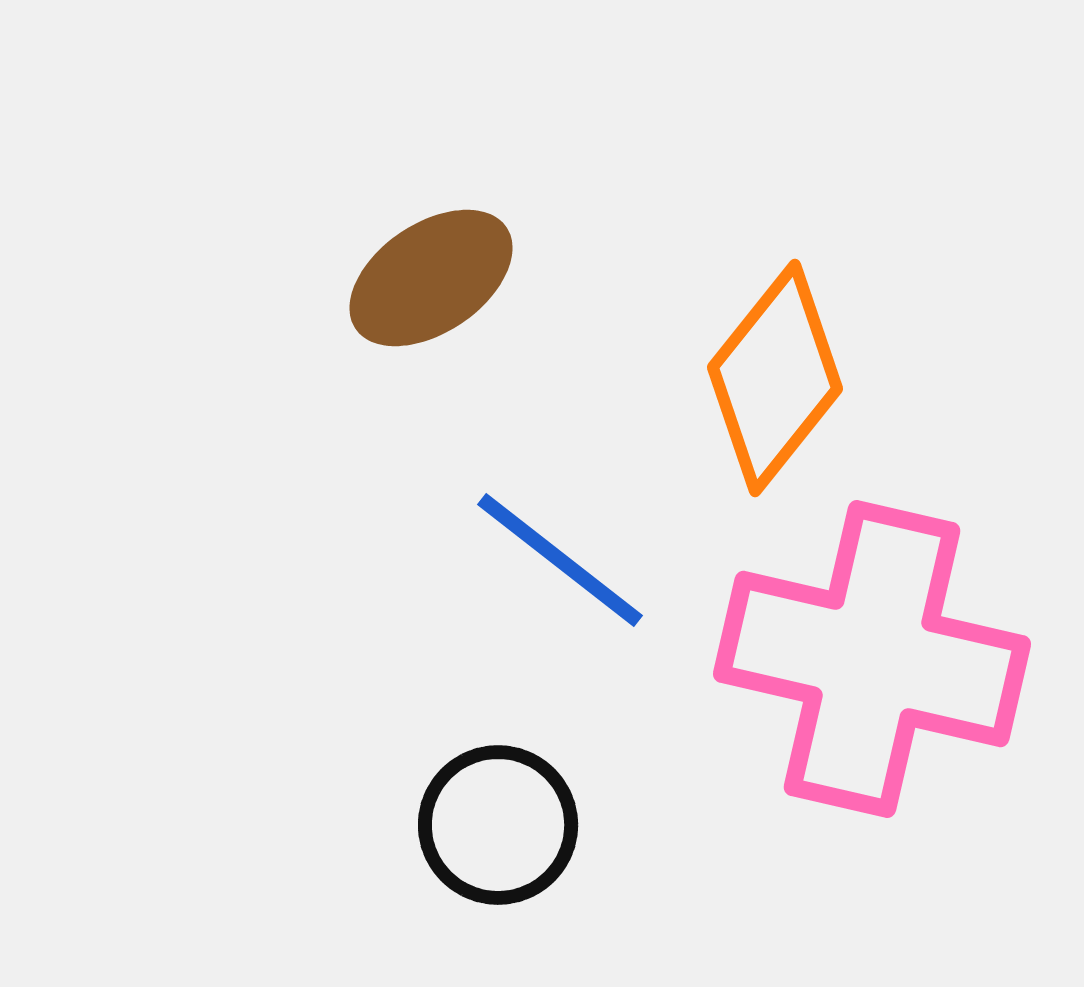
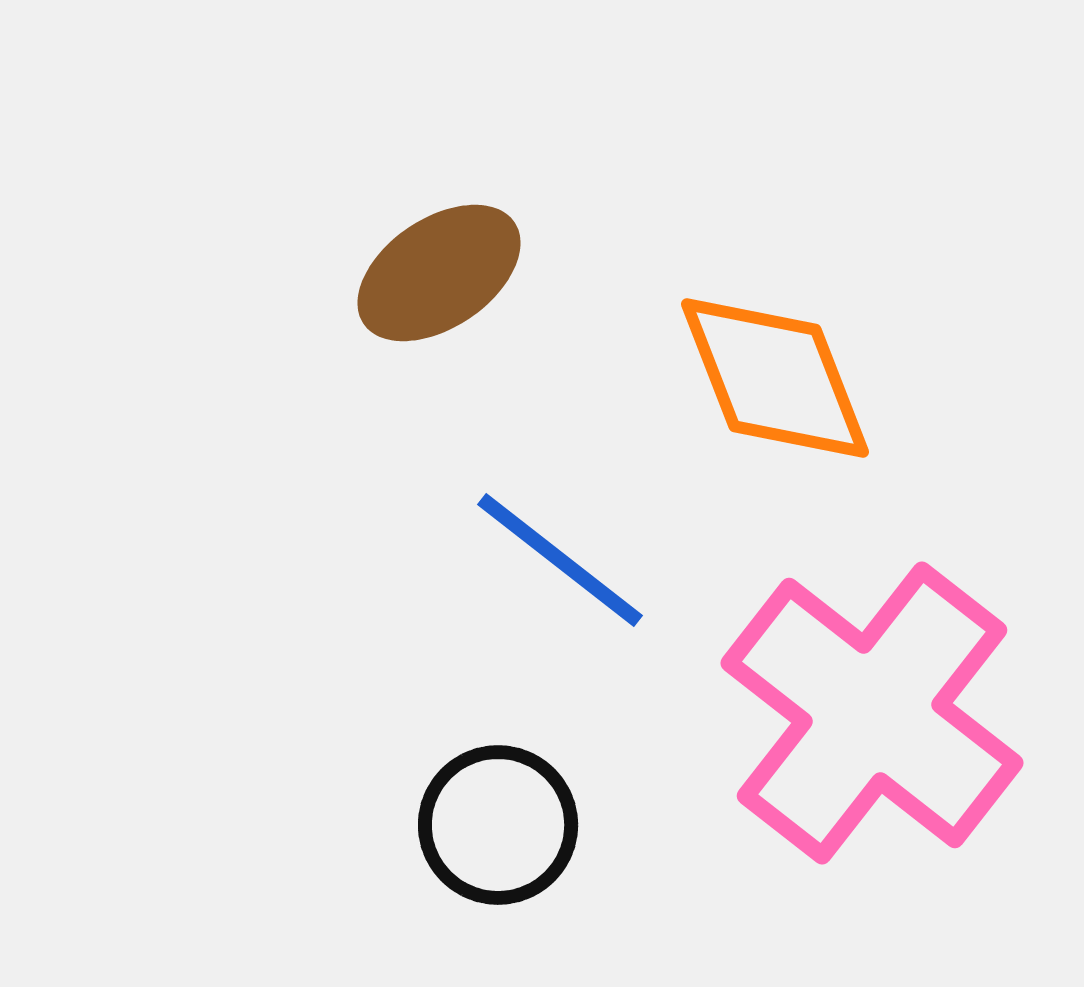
brown ellipse: moved 8 px right, 5 px up
orange diamond: rotated 60 degrees counterclockwise
pink cross: moved 54 px down; rotated 25 degrees clockwise
